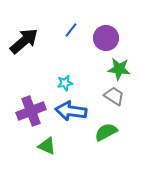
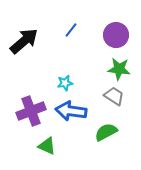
purple circle: moved 10 px right, 3 px up
